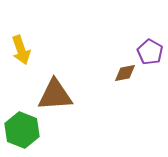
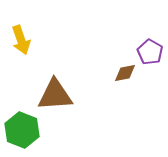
yellow arrow: moved 10 px up
